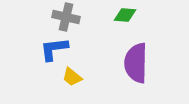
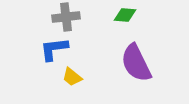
gray cross: rotated 20 degrees counterclockwise
purple semicircle: rotated 27 degrees counterclockwise
